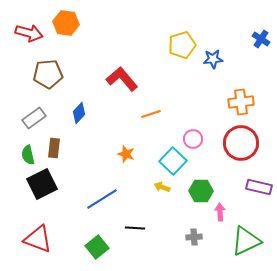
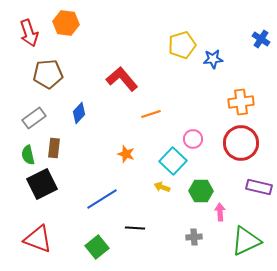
red arrow: rotated 56 degrees clockwise
